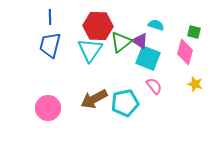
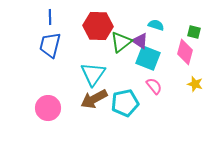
cyan triangle: moved 3 px right, 24 px down
